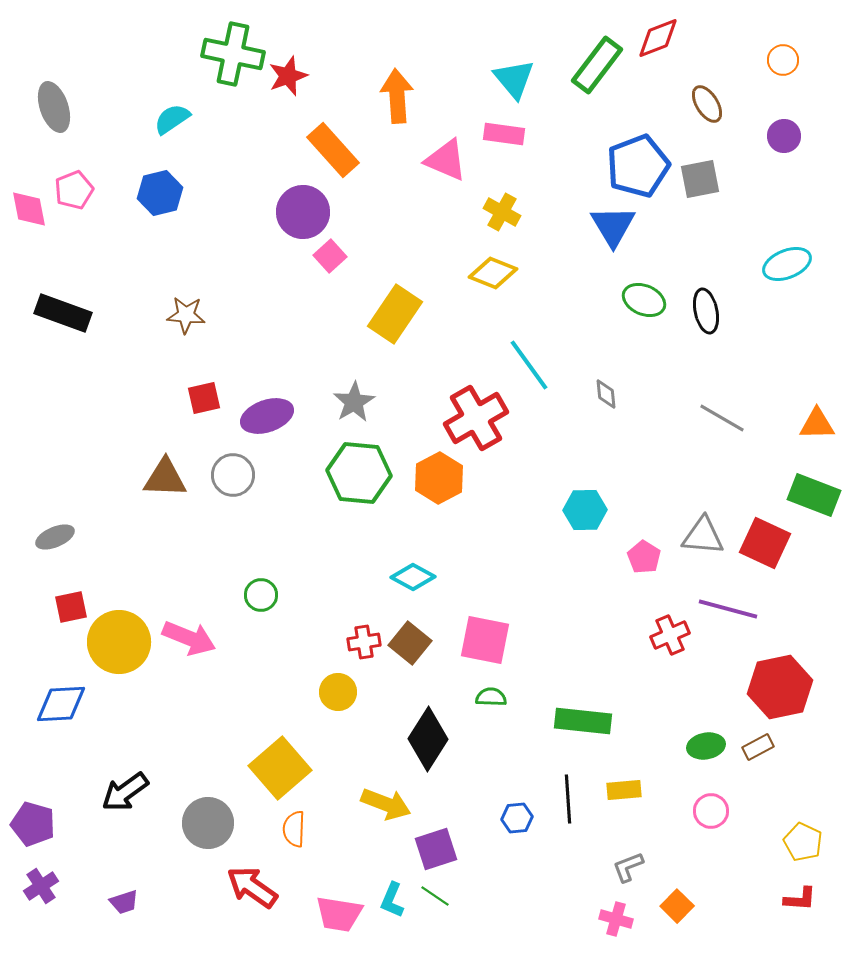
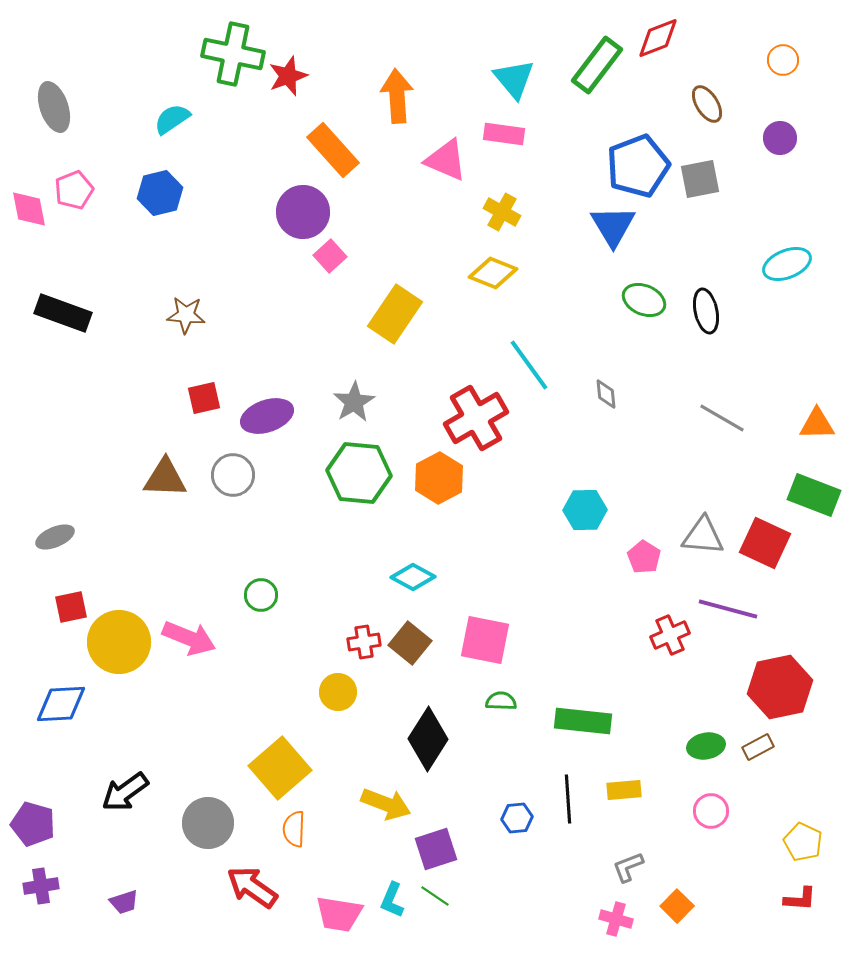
purple circle at (784, 136): moved 4 px left, 2 px down
green semicircle at (491, 697): moved 10 px right, 4 px down
purple cross at (41, 886): rotated 24 degrees clockwise
